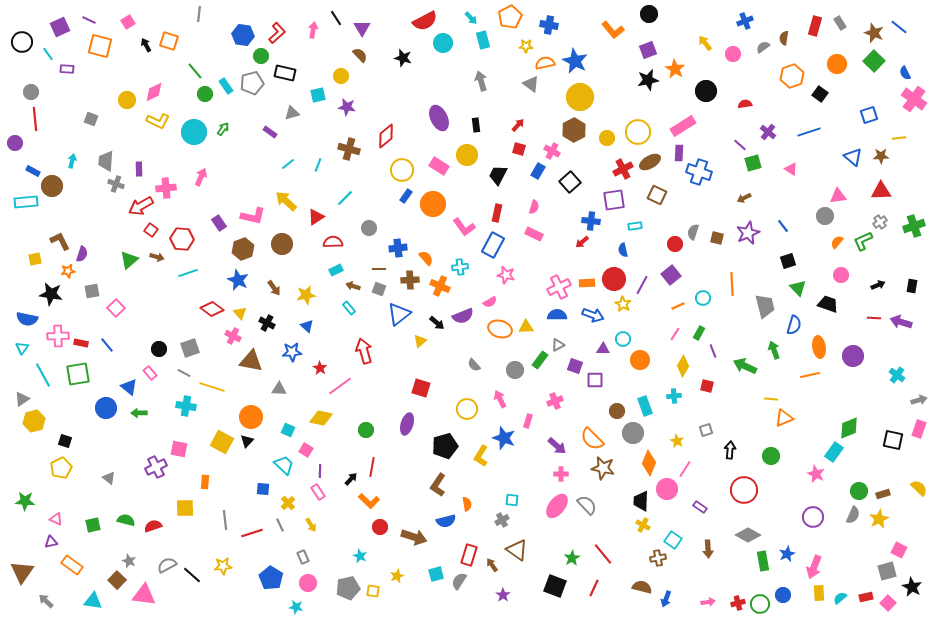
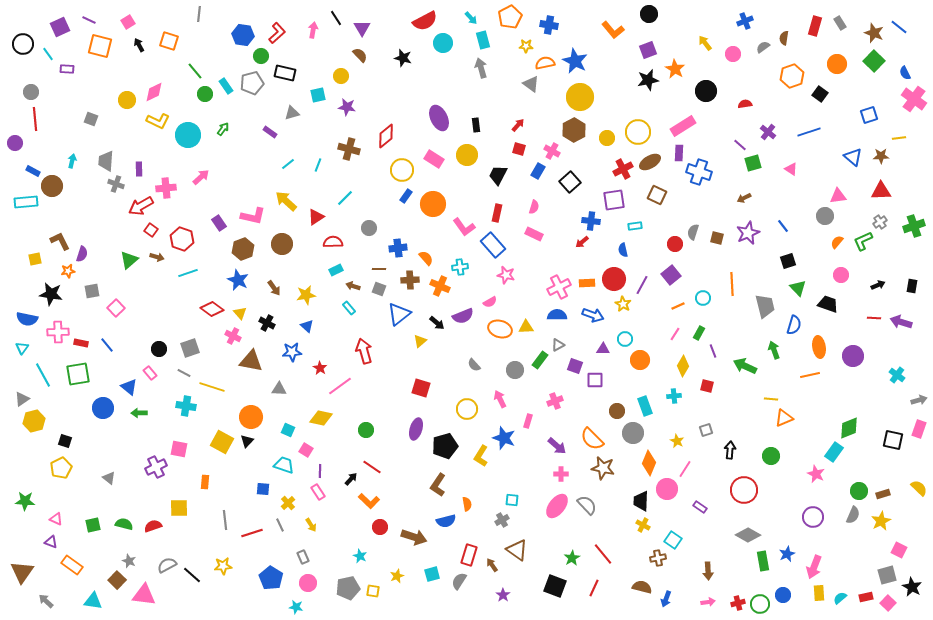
black circle at (22, 42): moved 1 px right, 2 px down
black arrow at (146, 45): moved 7 px left
gray arrow at (481, 81): moved 13 px up
cyan circle at (194, 132): moved 6 px left, 3 px down
pink rectangle at (439, 166): moved 5 px left, 7 px up
pink arrow at (201, 177): rotated 24 degrees clockwise
red hexagon at (182, 239): rotated 15 degrees clockwise
blue rectangle at (493, 245): rotated 70 degrees counterclockwise
pink cross at (58, 336): moved 4 px up
cyan circle at (623, 339): moved 2 px right
blue circle at (106, 408): moved 3 px left
purple ellipse at (407, 424): moved 9 px right, 5 px down
cyan trapezoid at (284, 465): rotated 25 degrees counterclockwise
red line at (372, 467): rotated 66 degrees counterclockwise
yellow square at (185, 508): moved 6 px left
yellow star at (879, 519): moved 2 px right, 2 px down
green semicircle at (126, 520): moved 2 px left, 4 px down
purple triangle at (51, 542): rotated 32 degrees clockwise
brown arrow at (708, 549): moved 22 px down
gray square at (887, 571): moved 4 px down
cyan square at (436, 574): moved 4 px left
